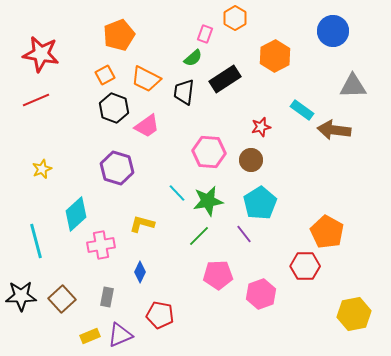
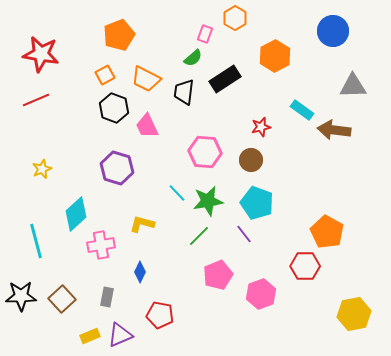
pink trapezoid at (147, 126): rotated 100 degrees clockwise
pink hexagon at (209, 152): moved 4 px left
cyan pentagon at (260, 203): moved 3 px left; rotated 20 degrees counterclockwise
pink pentagon at (218, 275): rotated 20 degrees counterclockwise
